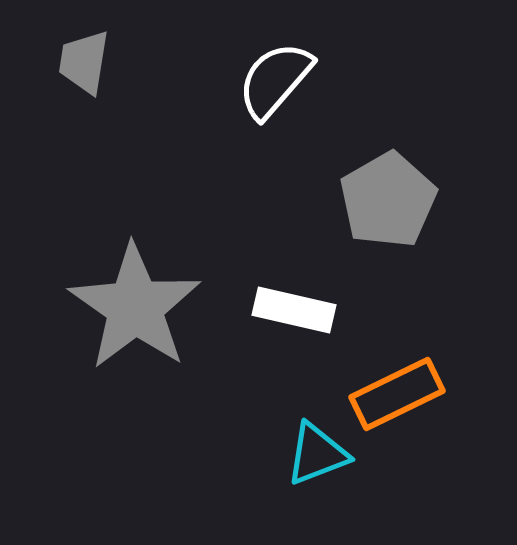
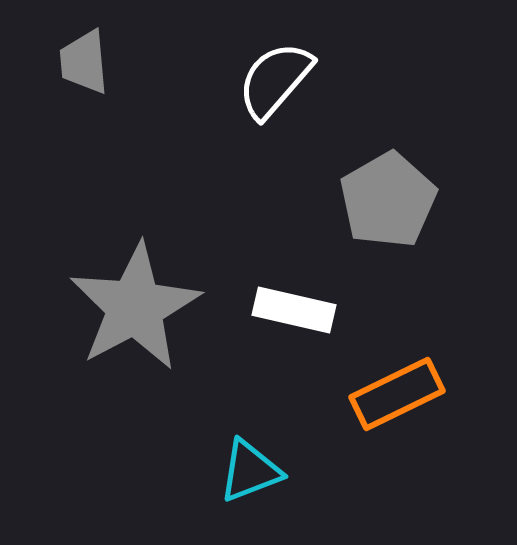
gray trapezoid: rotated 14 degrees counterclockwise
gray star: rotated 9 degrees clockwise
cyan triangle: moved 67 px left, 17 px down
